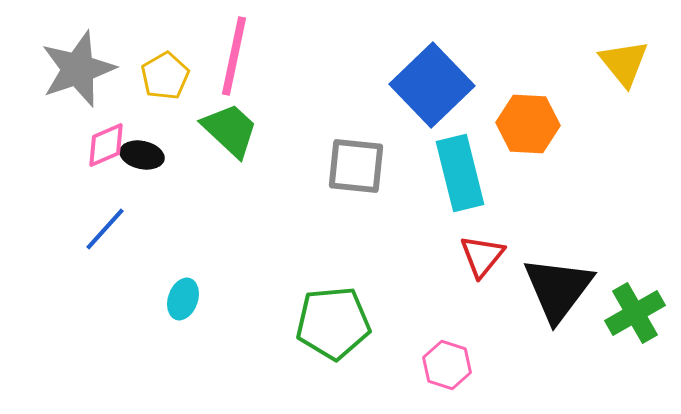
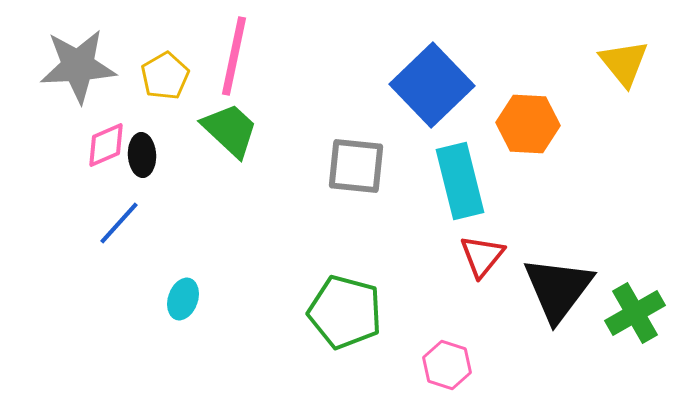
gray star: moved 3 px up; rotated 16 degrees clockwise
black ellipse: rotated 75 degrees clockwise
cyan rectangle: moved 8 px down
blue line: moved 14 px right, 6 px up
green pentagon: moved 12 px right, 11 px up; rotated 20 degrees clockwise
